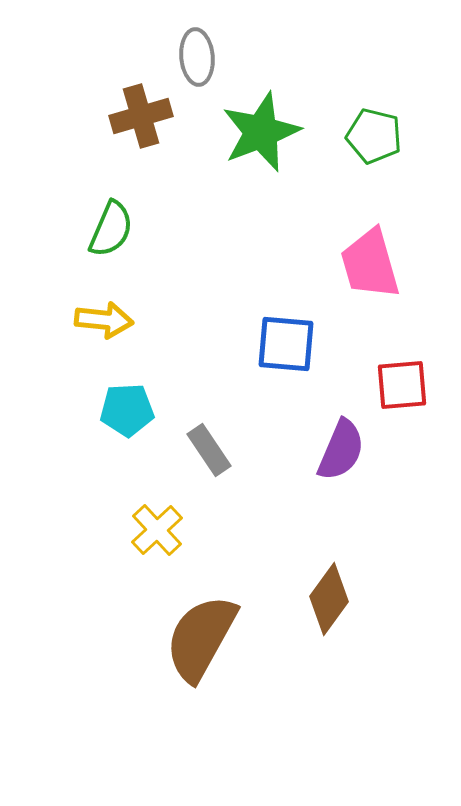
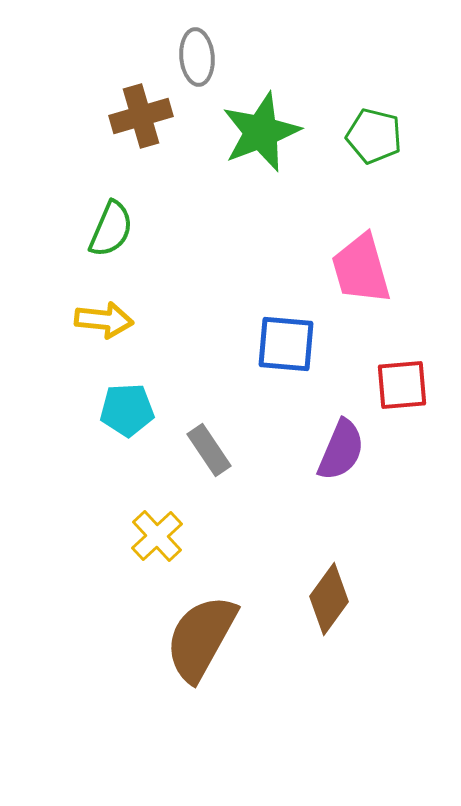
pink trapezoid: moved 9 px left, 5 px down
yellow cross: moved 6 px down
